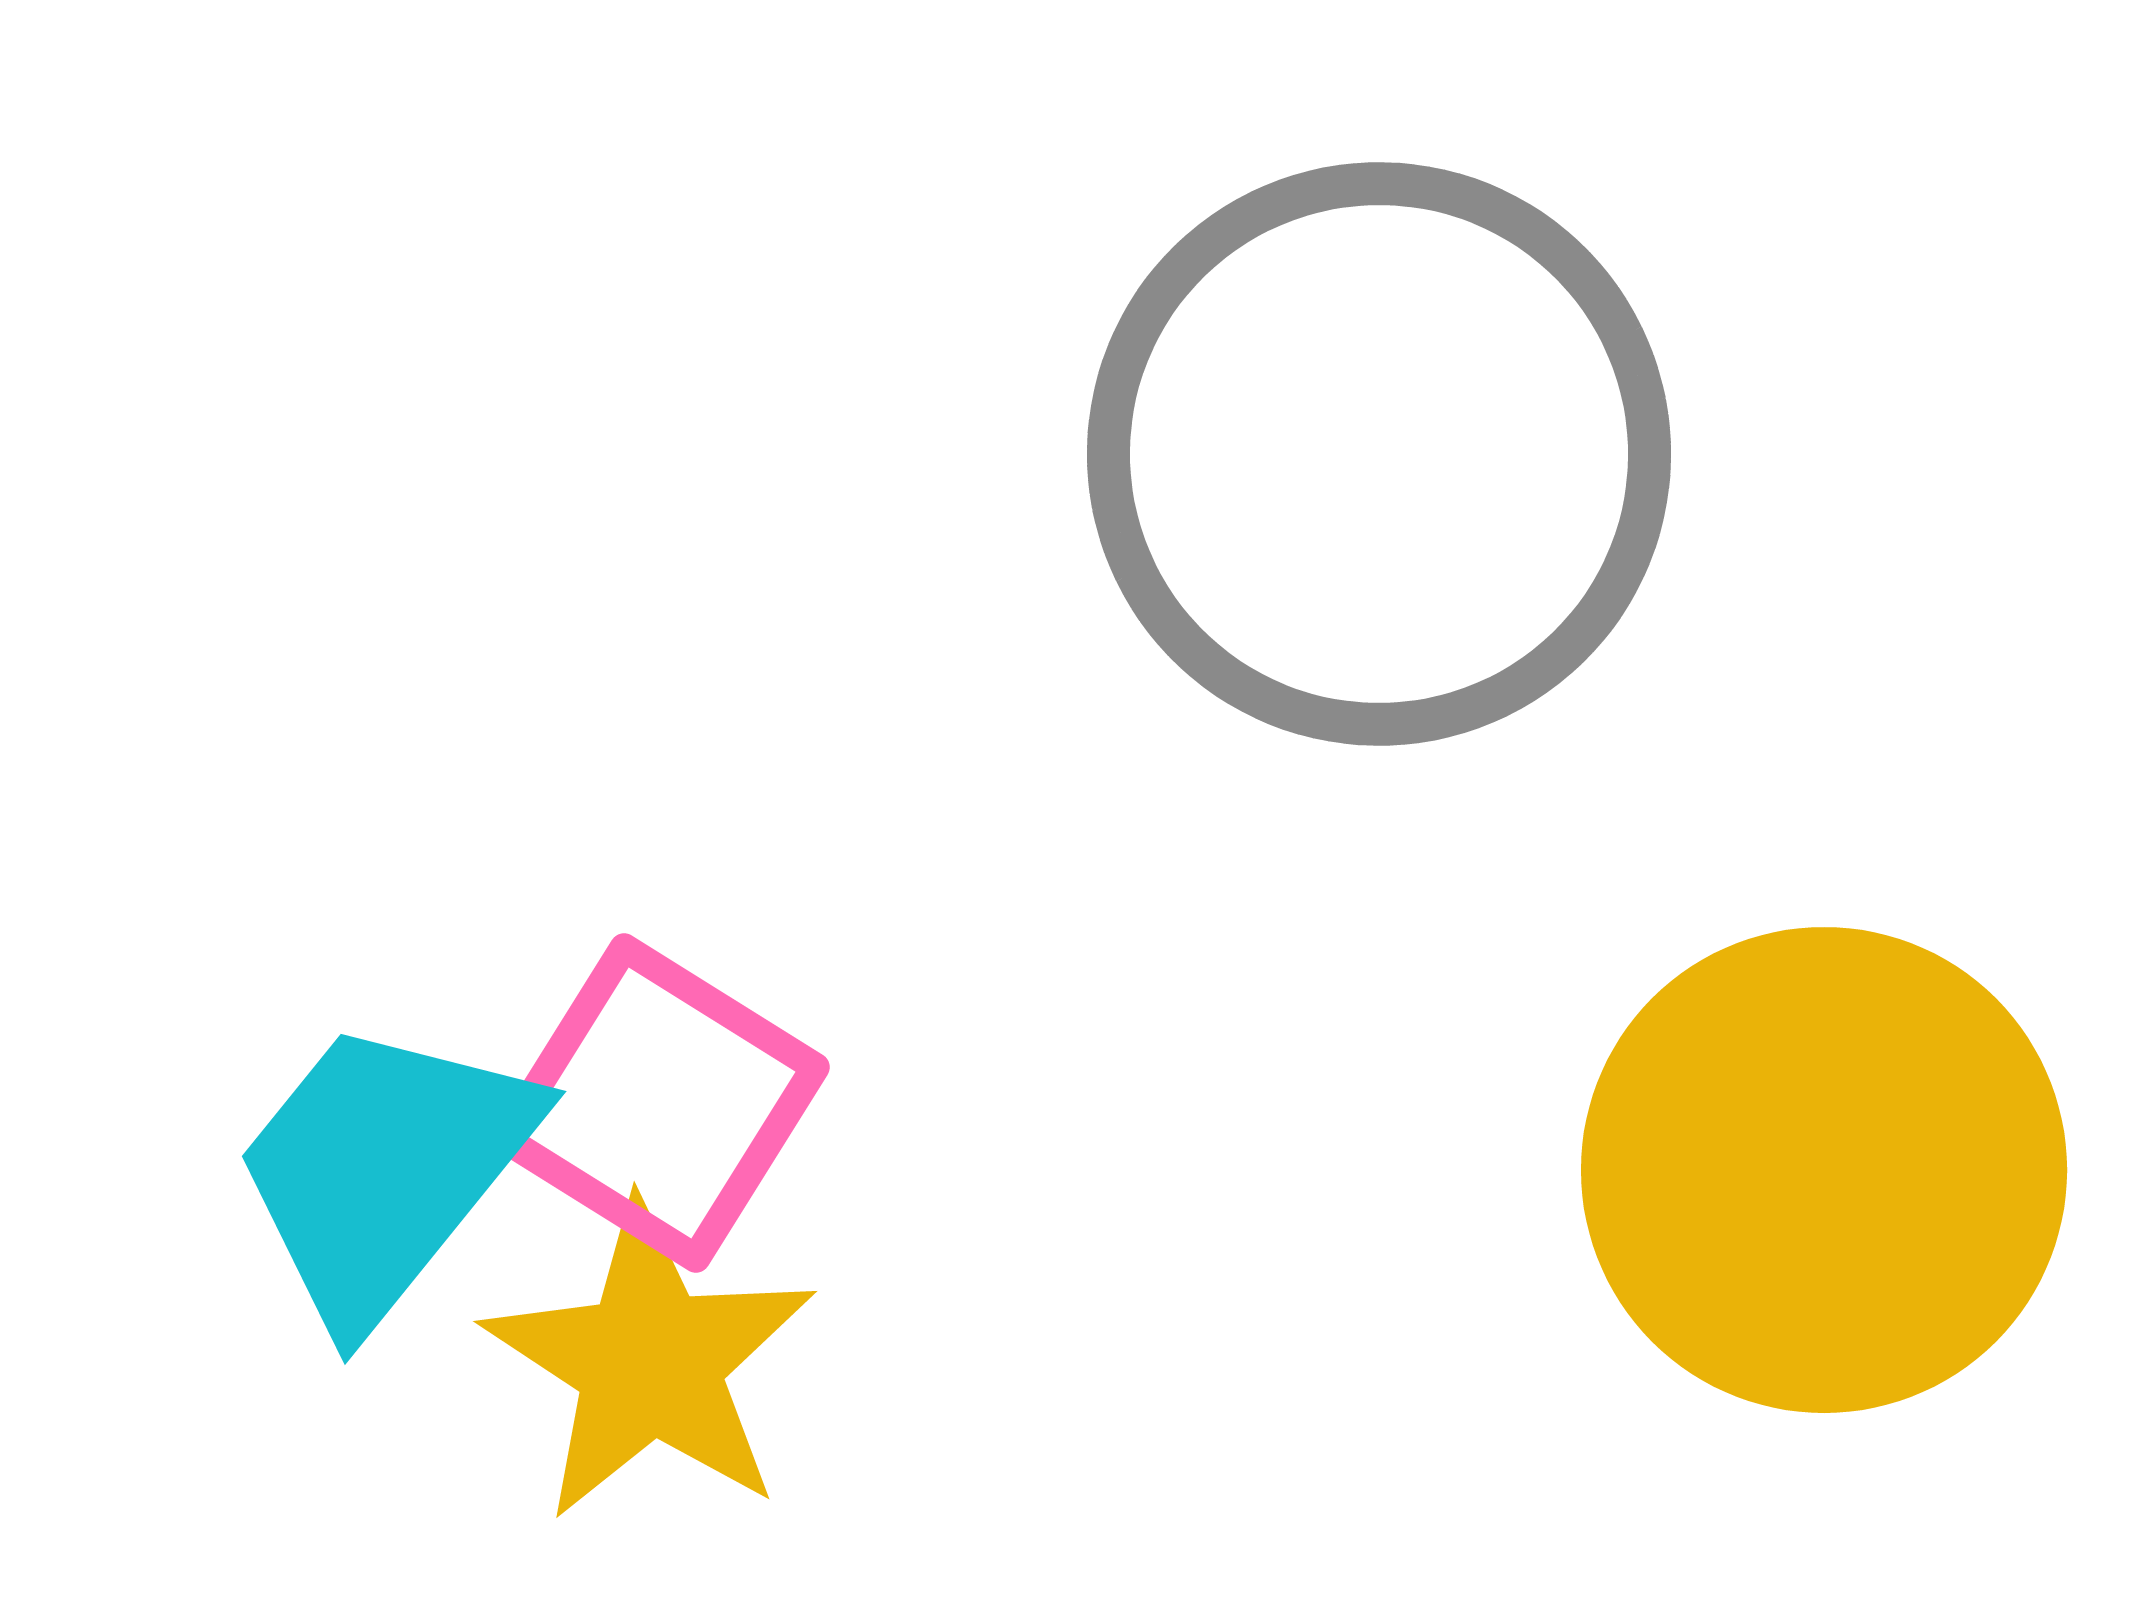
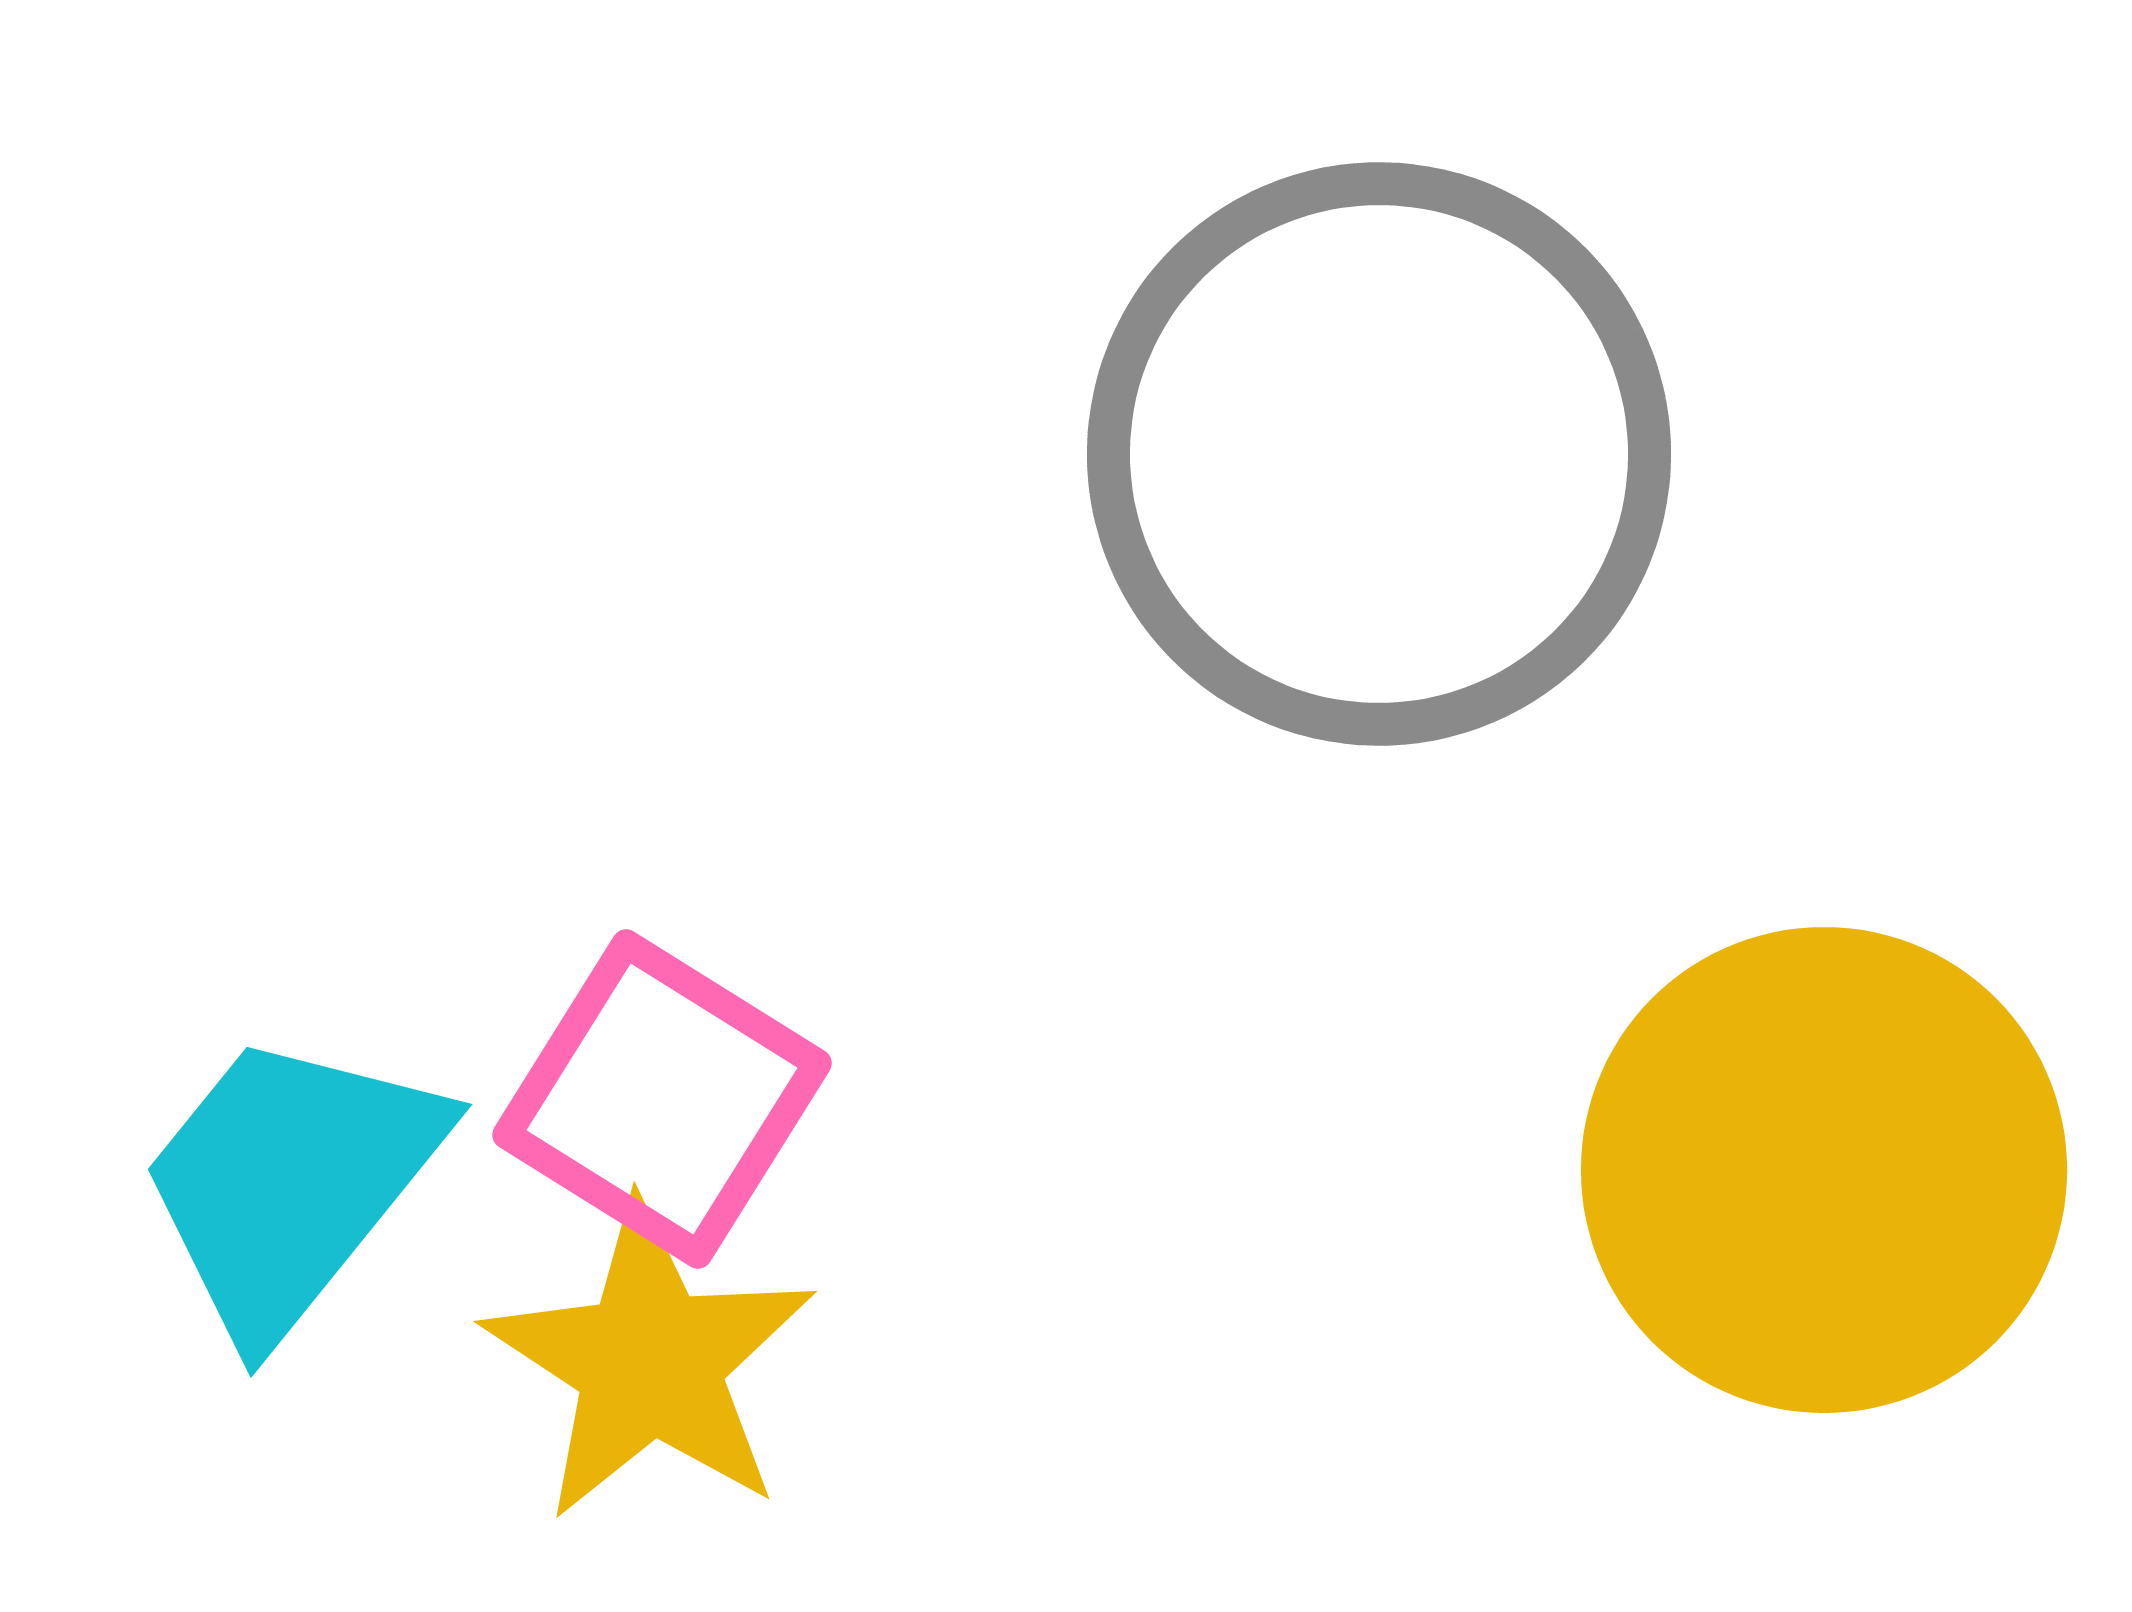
pink square: moved 2 px right, 4 px up
cyan trapezoid: moved 94 px left, 13 px down
